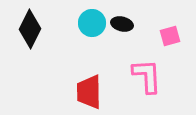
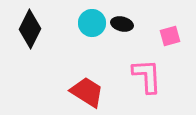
red trapezoid: moved 2 px left; rotated 123 degrees clockwise
